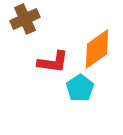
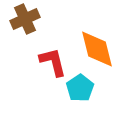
orange diamond: rotated 69 degrees counterclockwise
red L-shape: rotated 112 degrees counterclockwise
